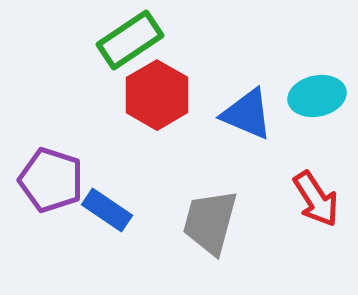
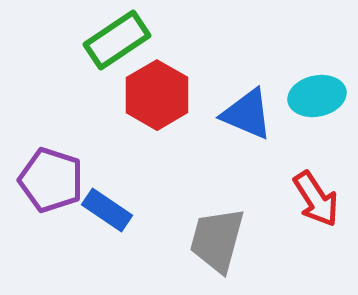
green rectangle: moved 13 px left
gray trapezoid: moved 7 px right, 18 px down
